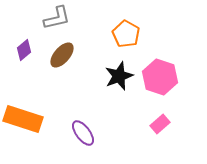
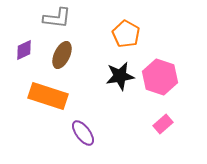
gray L-shape: rotated 20 degrees clockwise
purple diamond: rotated 15 degrees clockwise
brown ellipse: rotated 16 degrees counterclockwise
black star: moved 1 px right; rotated 12 degrees clockwise
orange rectangle: moved 25 px right, 23 px up
pink rectangle: moved 3 px right
